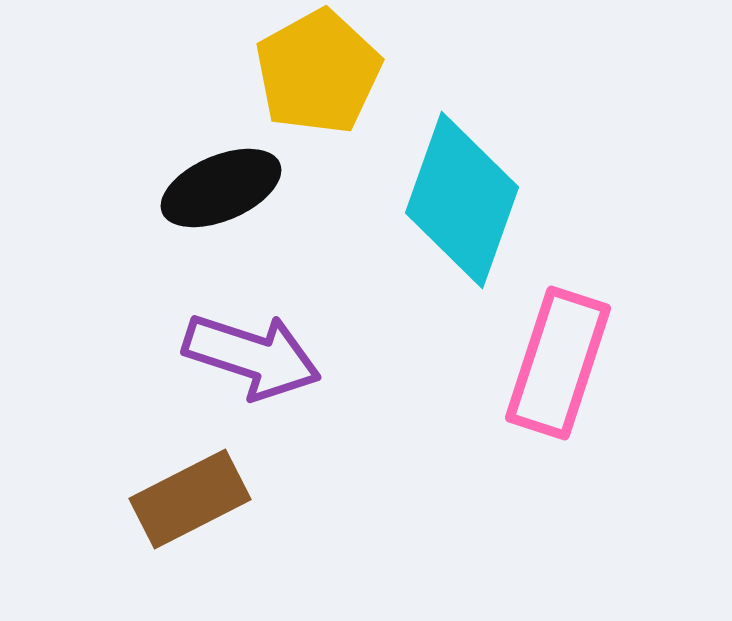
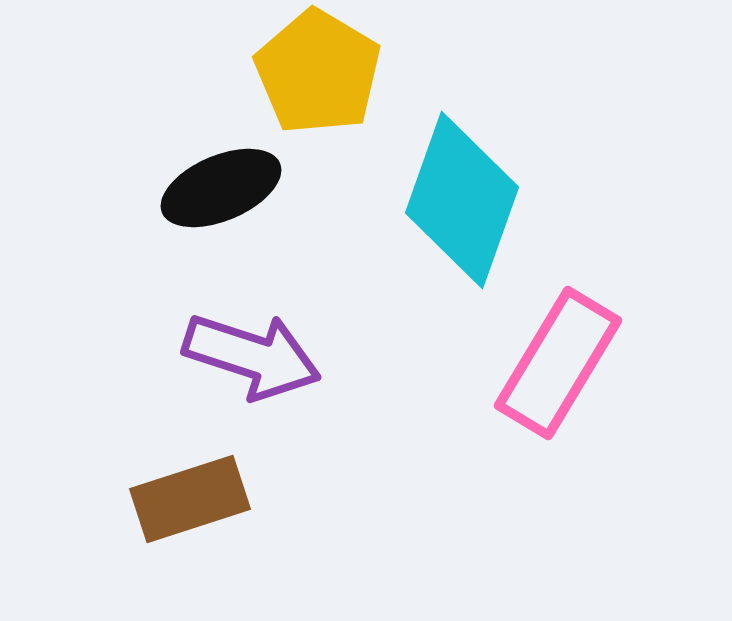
yellow pentagon: rotated 12 degrees counterclockwise
pink rectangle: rotated 13 degrees clockwise
brown rectangle: rotated 9 degrees clockwise
